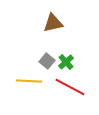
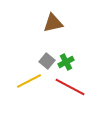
green cross: rotated 14 degrees clockwise
yellow line: rotated 30 degrees counterclockwise
